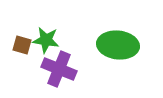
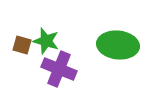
green star: moved 1 px down; rotated 8 degrees clockwise
